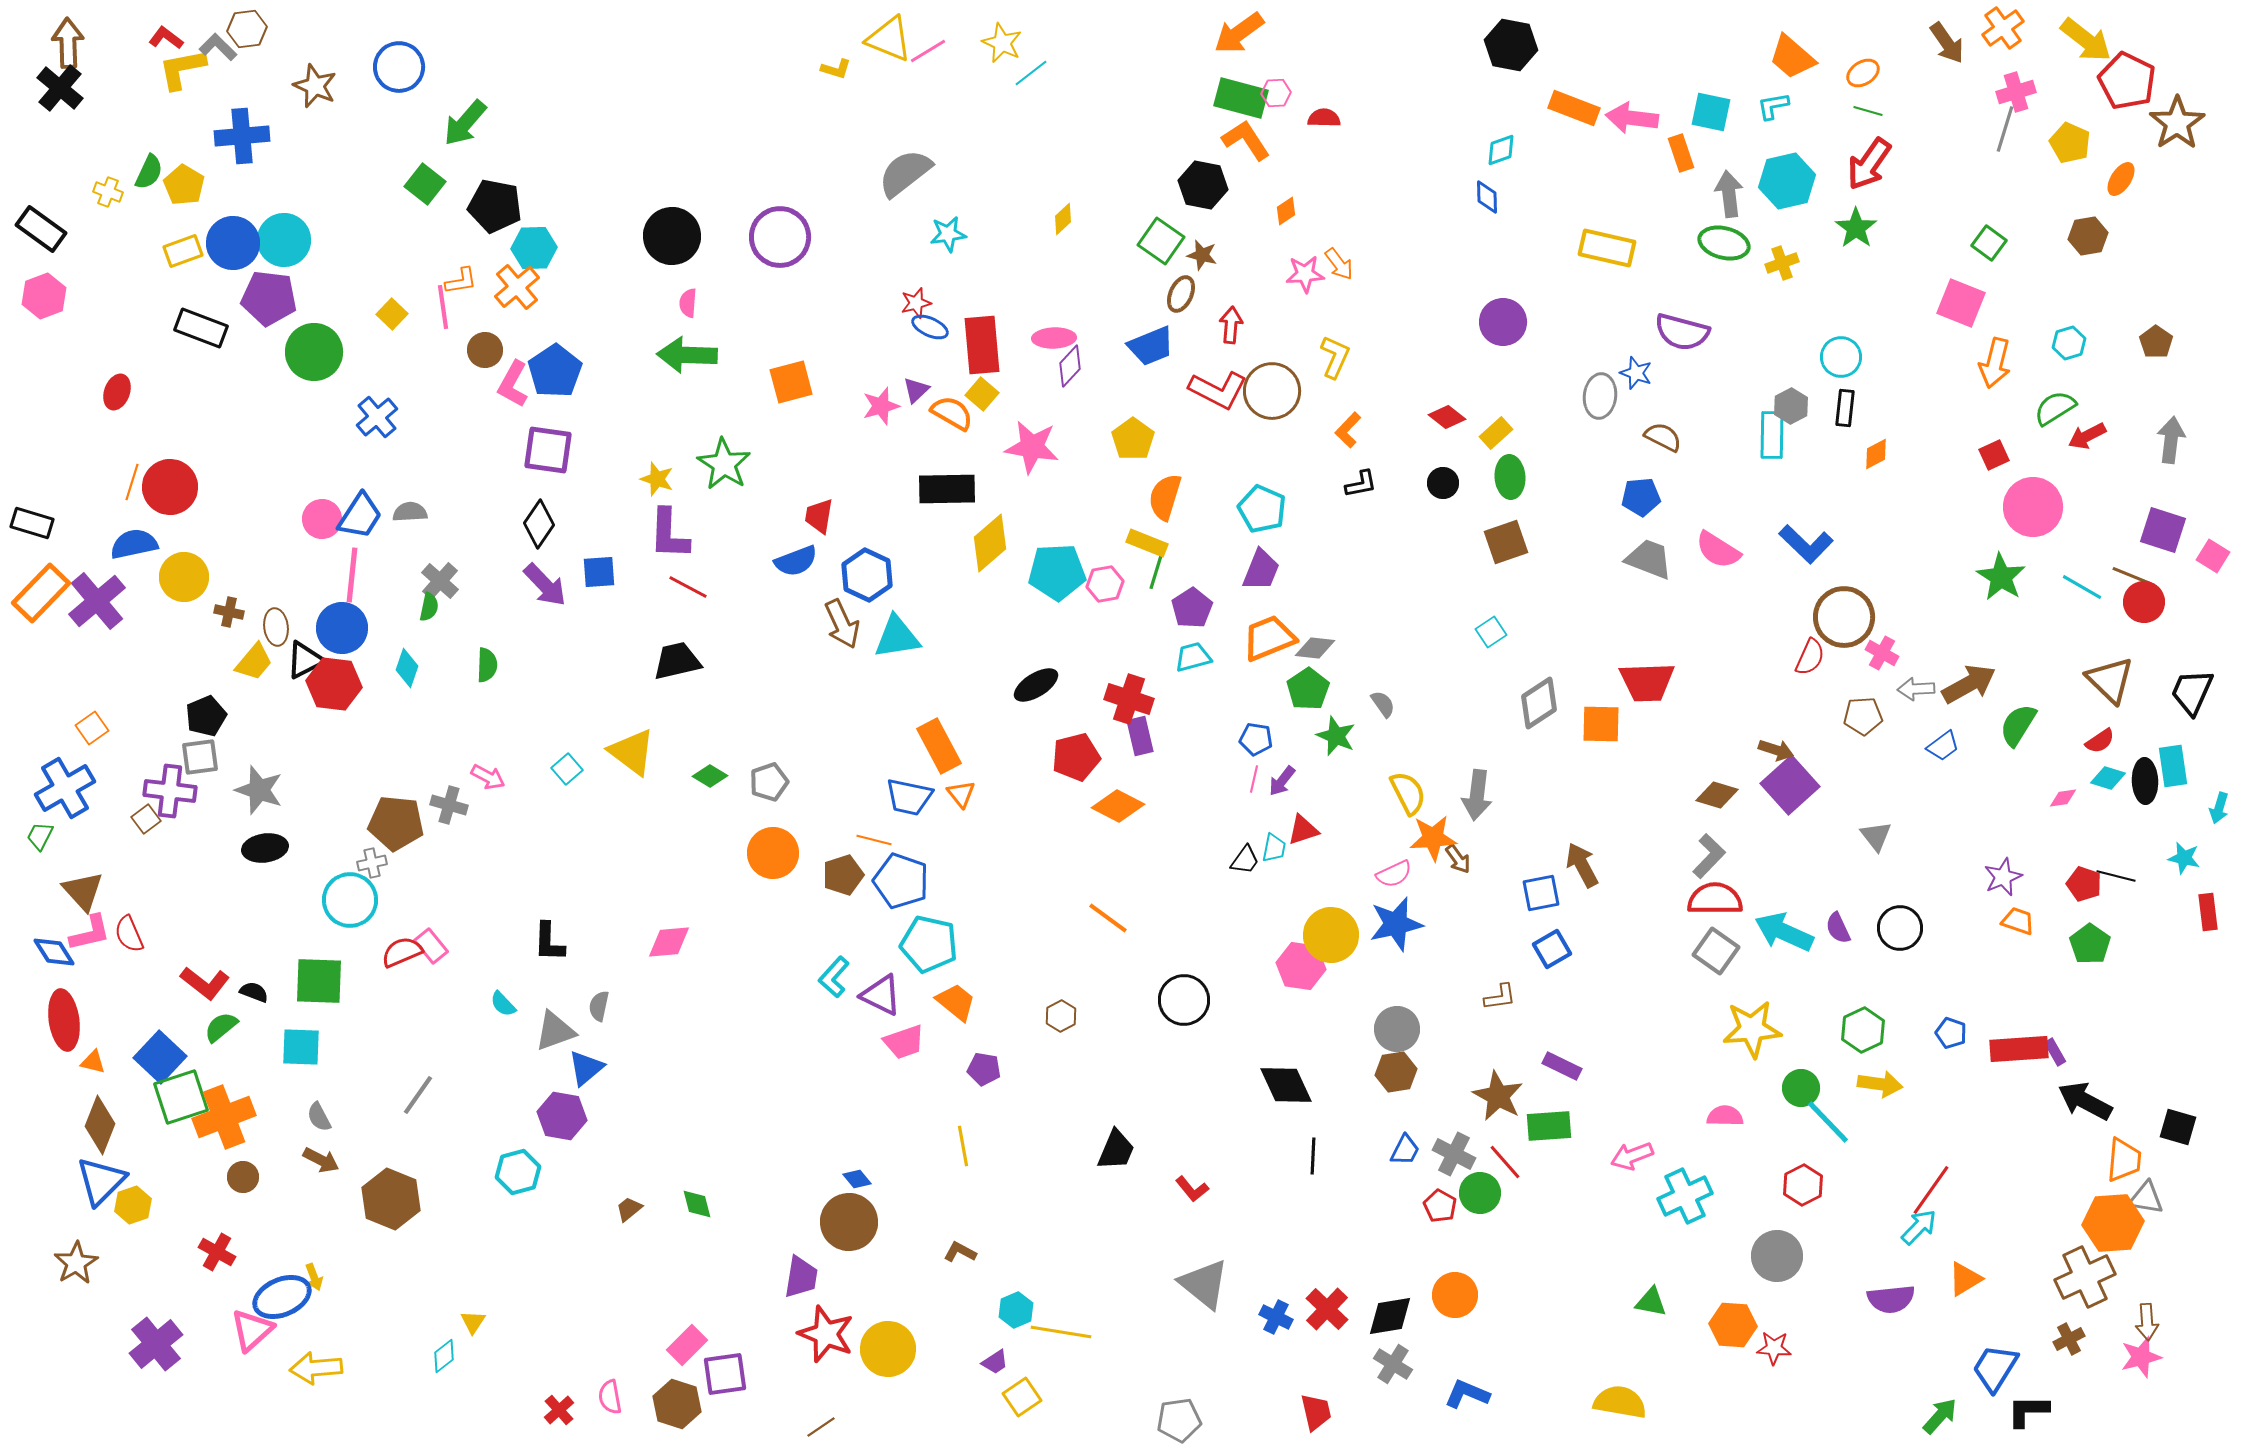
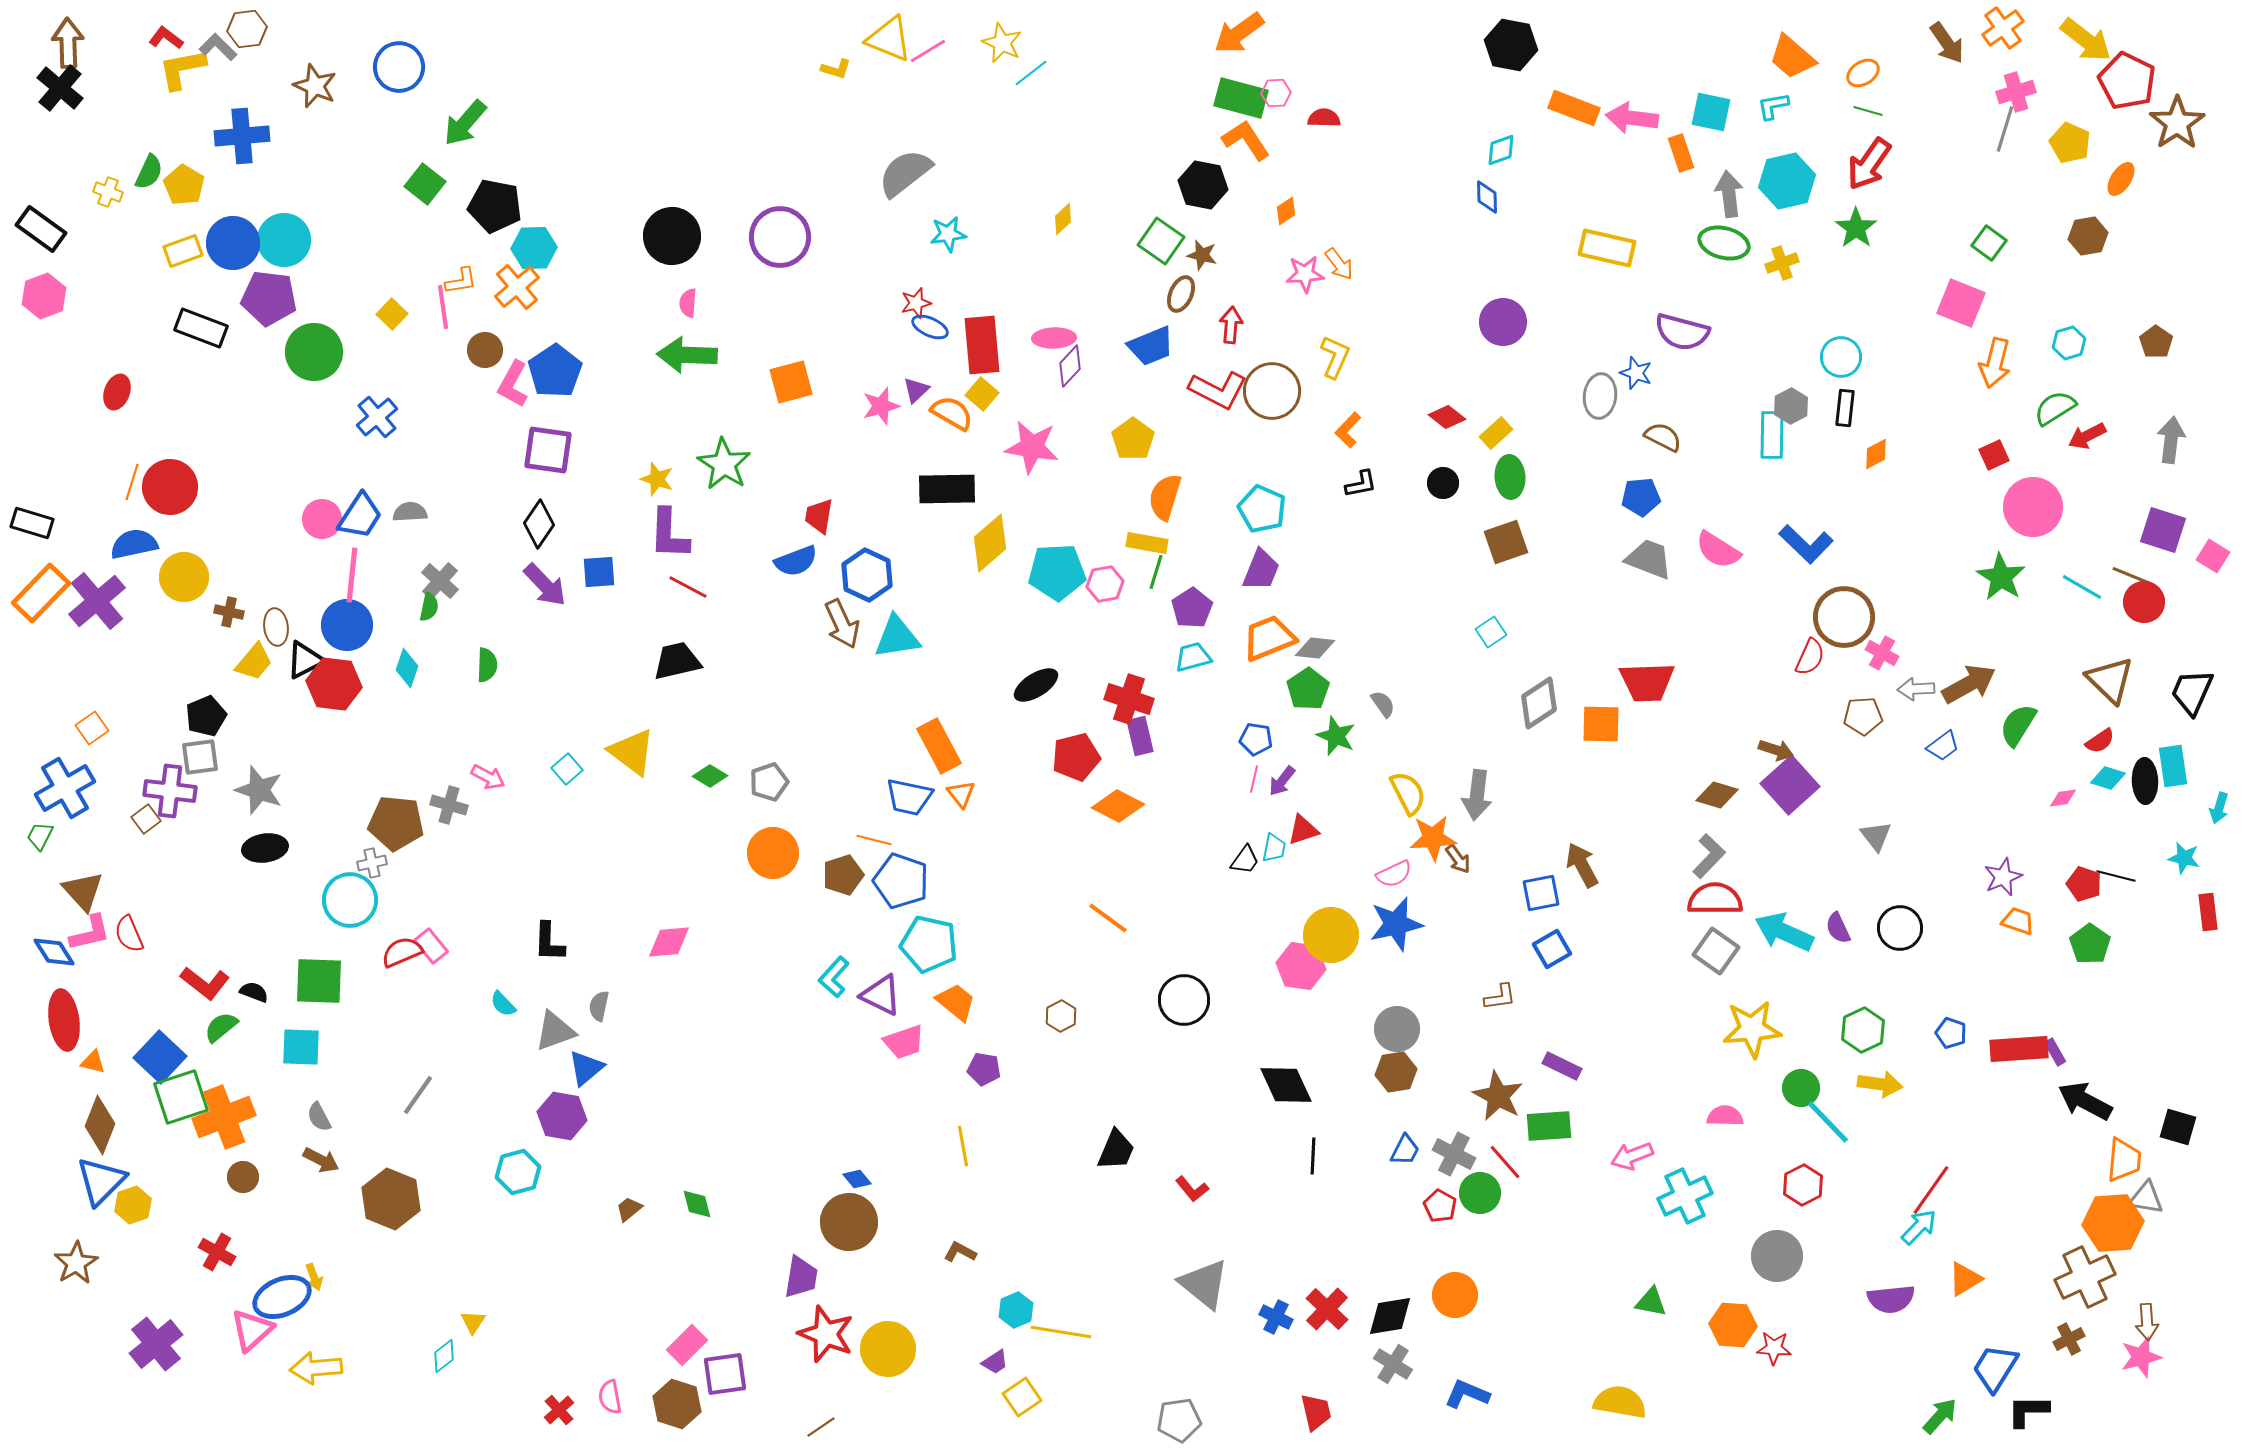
yellow rectangle at (1147, 543): rotated 12 degrees counterclockwise
blue circle at (342, 628): moved 5 px right, 3 px up
